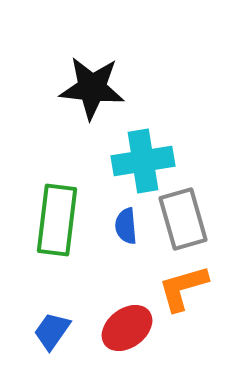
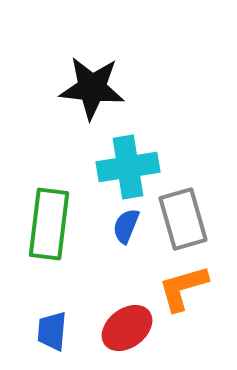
cyan cross: moved 15 px left, 6 px down
green rectangle: moved 8 px left, 4 px down
blue semicircle: rotated 27 degrees clockwise
blue trapezoid: rotated 30 degrees counterclockwise
